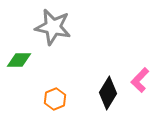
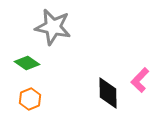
green diamond: moved 8 px right, 3 px down; rotated 35 degrees clockwise
black diamond: rotated 32 degrees counterclockwise
orange hexagon: moved 25 px left
